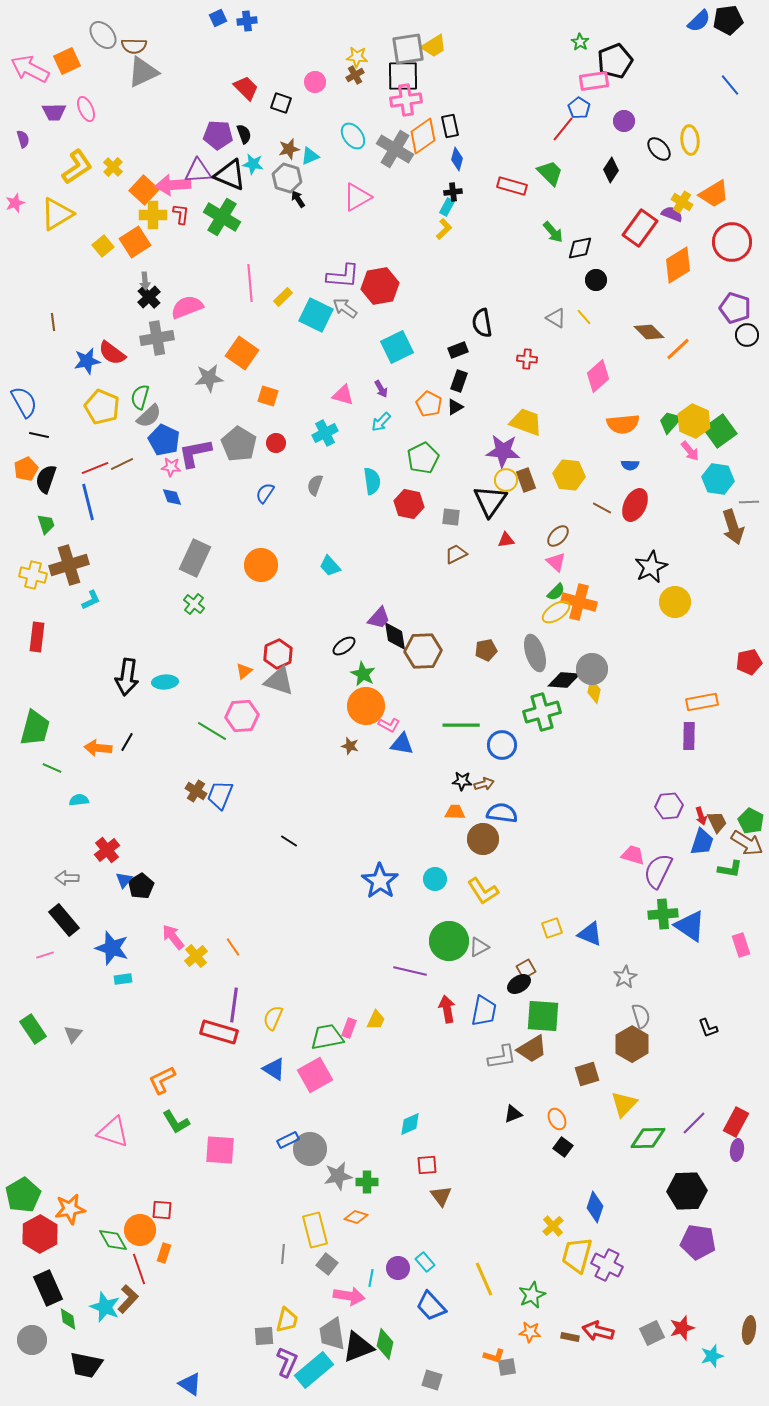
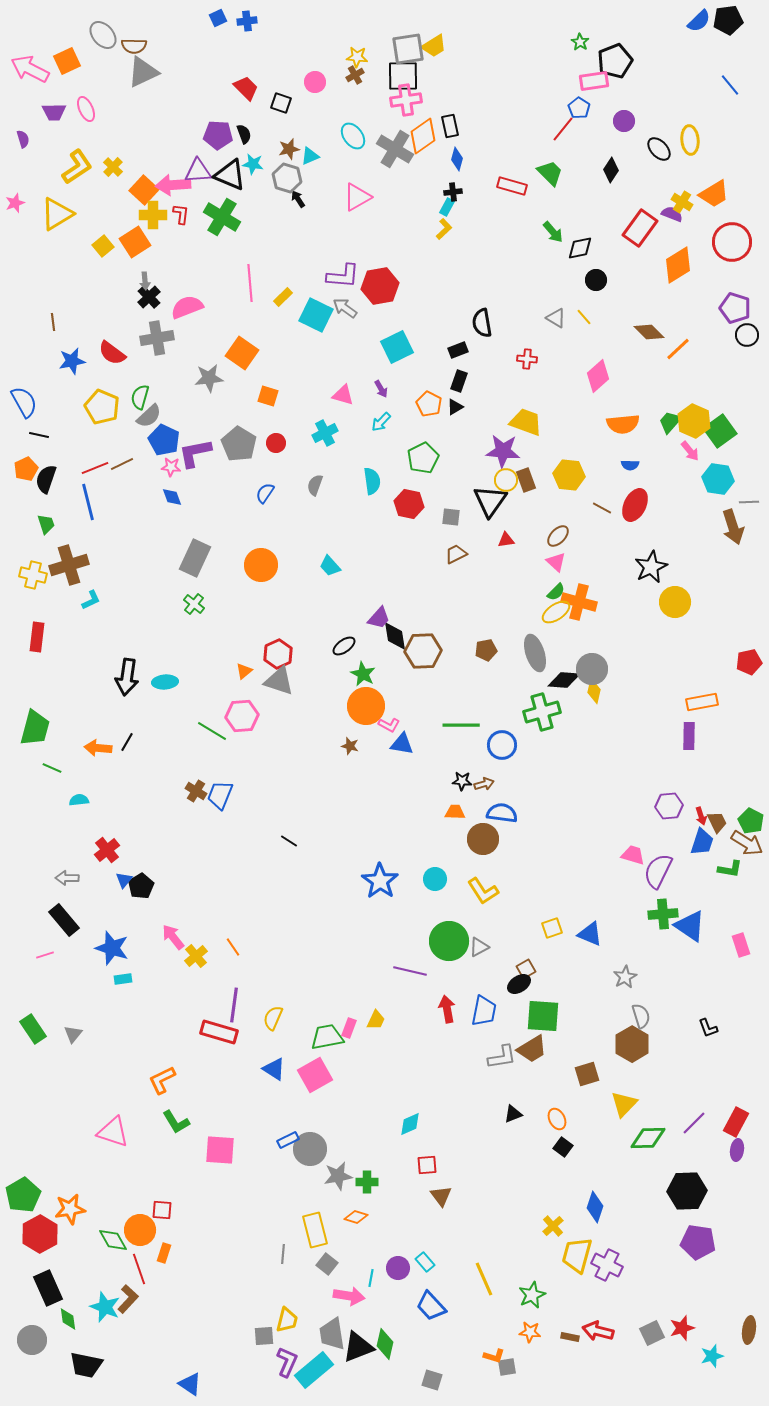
blue star at (87, 361): moved 15 px left
